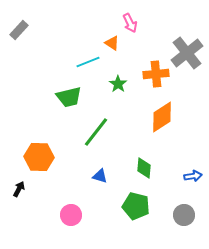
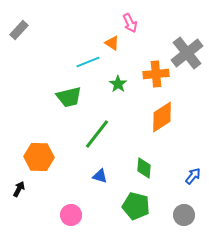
green line: moved 1 px right, 2 px down
blue arrow: rotated 42 degrees counterclockwise
